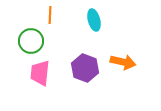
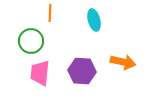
orange line: moved 2 px up
purple hexagon: moved 3 px left, 3 px down; rotated 16 degrees counterclockwise
